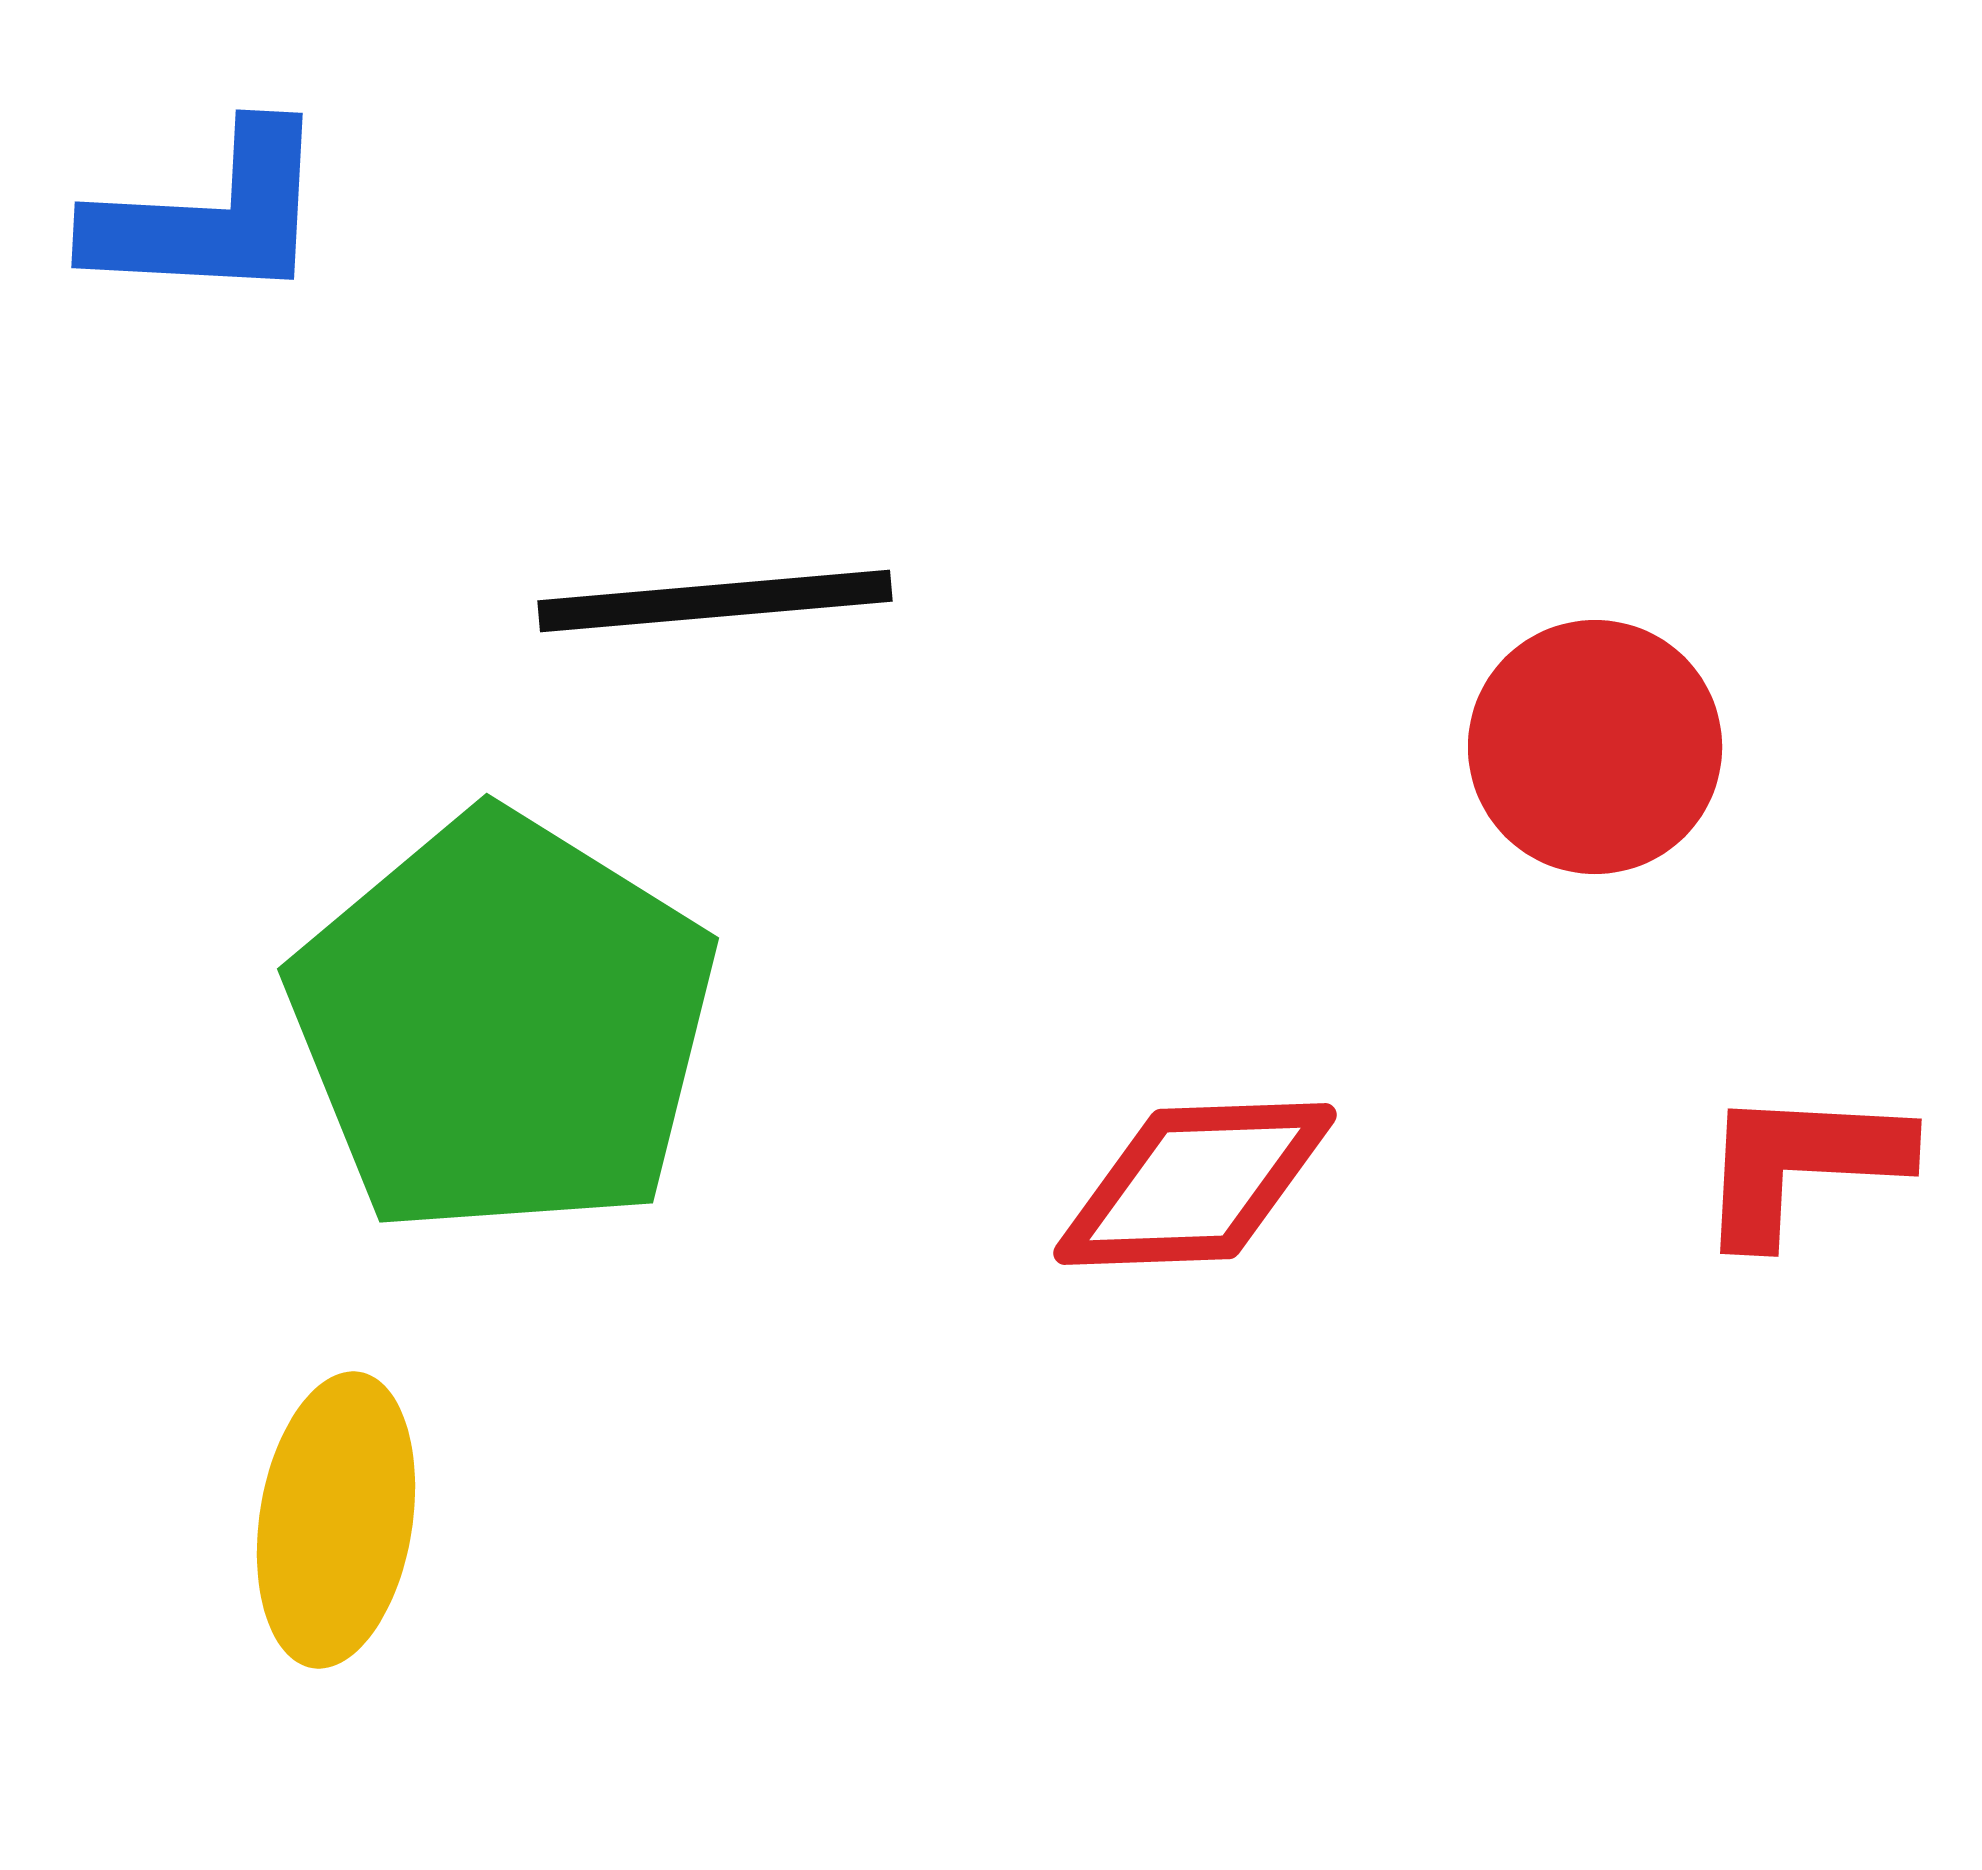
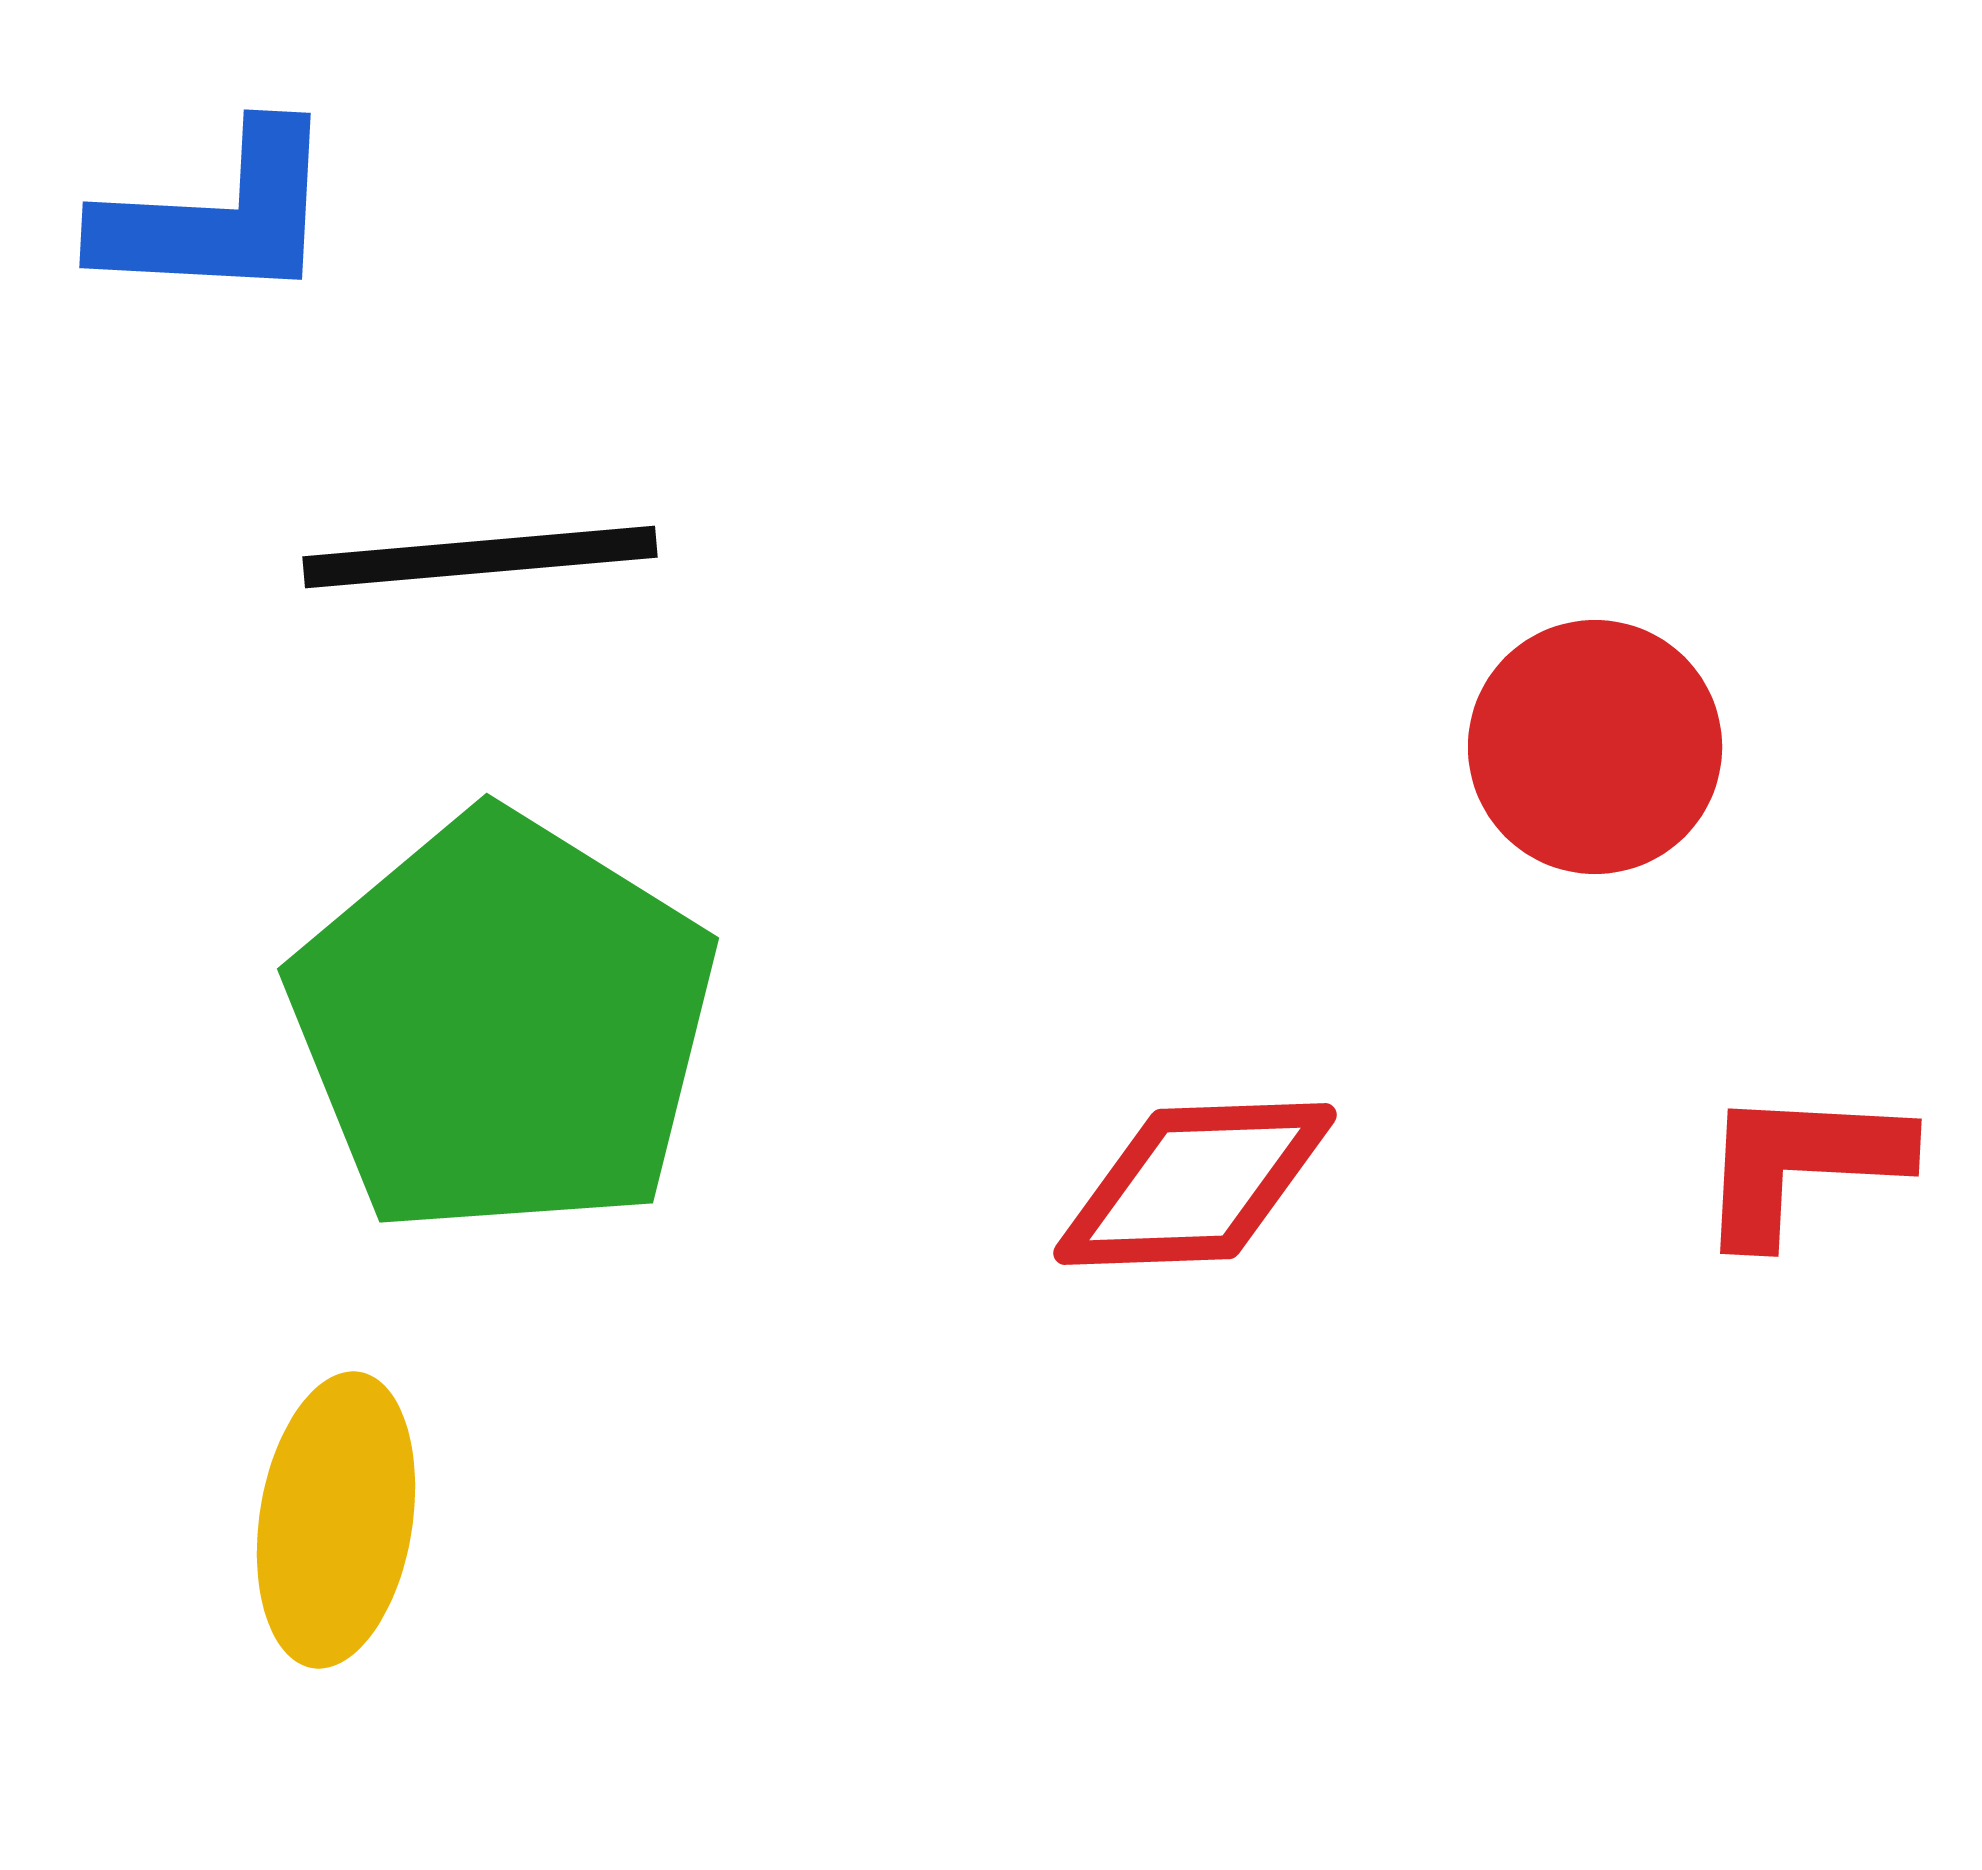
blue L-shape: moved 8 px right
black line: moved 235 px left, 44 px up
